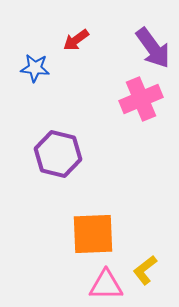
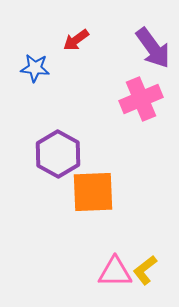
purple hexagon: rotated 15 degrees clockwise
orange square: moved 42 px up
pink triangle: moved 9 px right, 13 px up
